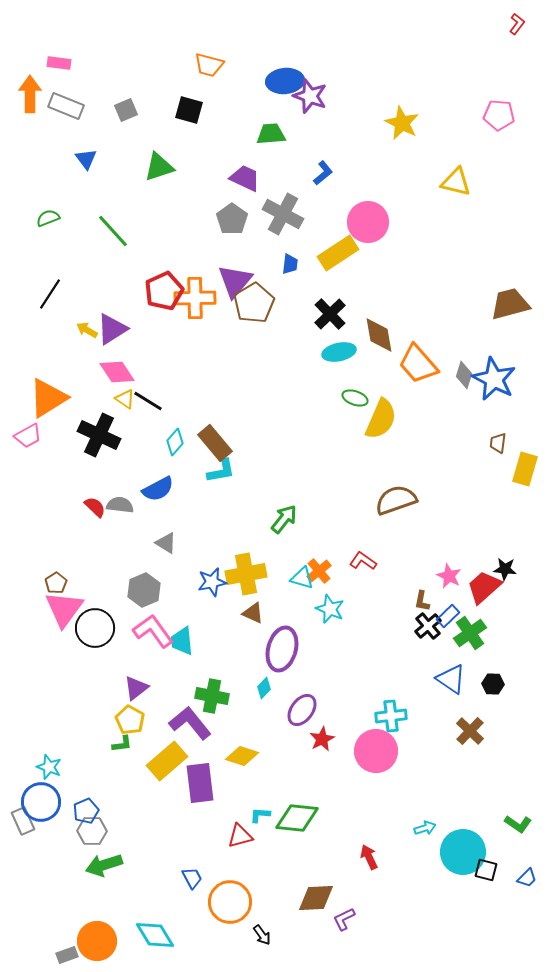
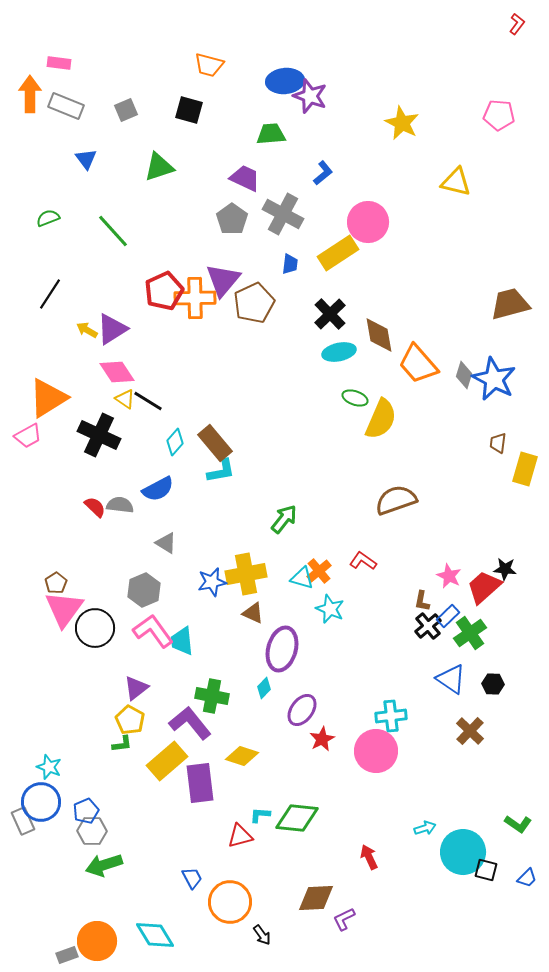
purple triangle at (235, 281): moved 12 px left, 1 px up
brown pentagon at (254, 303): rotated 6 degrees clockwise
